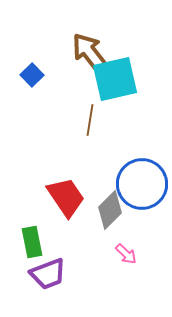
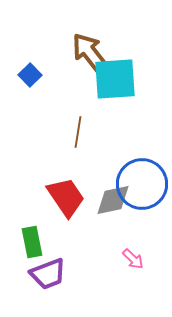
blue square: moved 2 px left
cyan square: rotated 9 degrees clockwise
brown line: moved 12 px left, 12 px down
gray diamond: moved 3 px right, 10 px up; rotated 33 degrees clockwise
pink arrow: moved 7 px right, 5 px down
